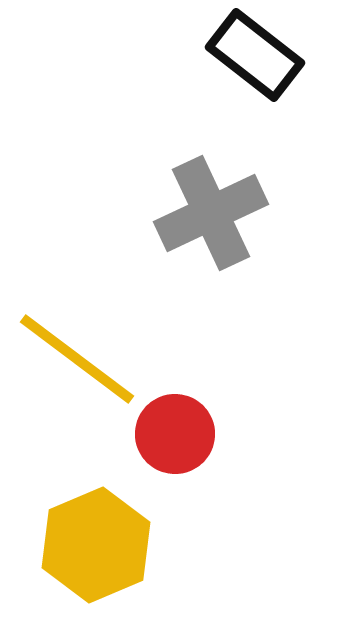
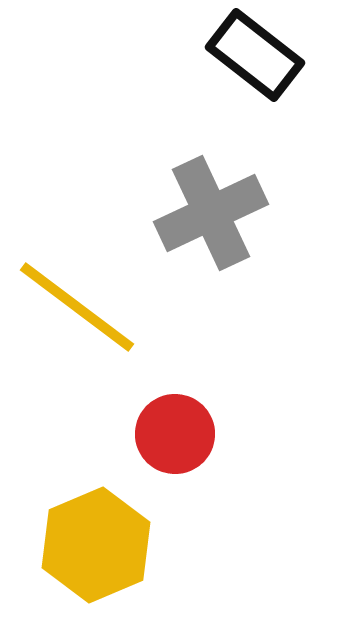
yellow line: moved 52 px up
